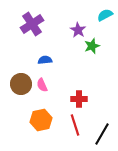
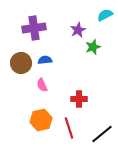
purple cross: moved 2 px right, 4 px down; rotated 25 degrees clockwise
purple star: rotated 14 degrees clockwise
green star: moved 1 px right, 1 px down
brown circle: moved 21 px up
red line: moved 6 px left, 3 px down
black line: rotated 20 degrees clockwise
